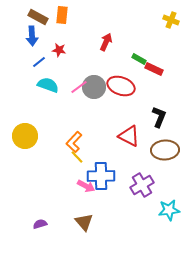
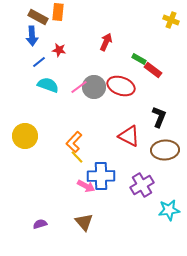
orange rectangle: moved 4 px left, 3 px up
red rectangle: moved 1 px left, 1 px down; rotated 12 degrees clockwise
